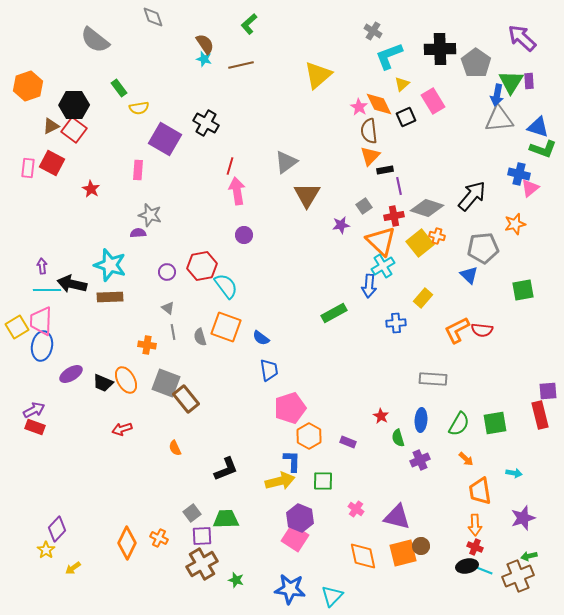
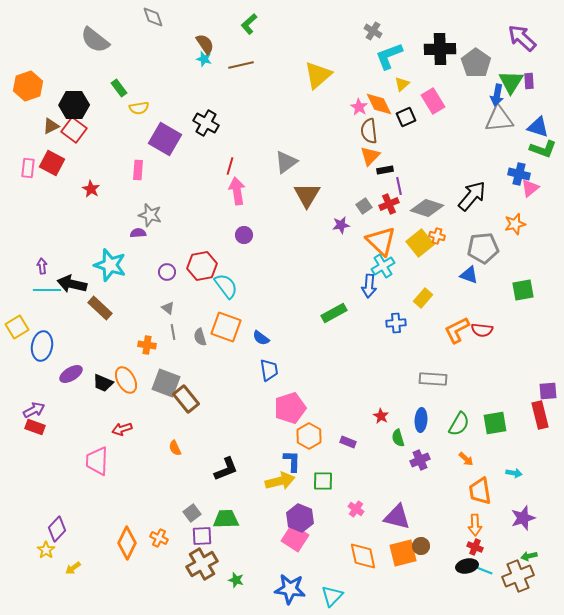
red cross at (394, 216): moved 5 px left, 12 px up; rotated 12 degrees counterclockwise
blue triangle at (469, 275): rotated 24 degrees counterclockwise
brown rectangle at (110, 297): moved 10 px left, 11 px down; rotated 45 degrees clockwise
pink trapezoid at (41, 321): moved 56 px right, 140 px down
